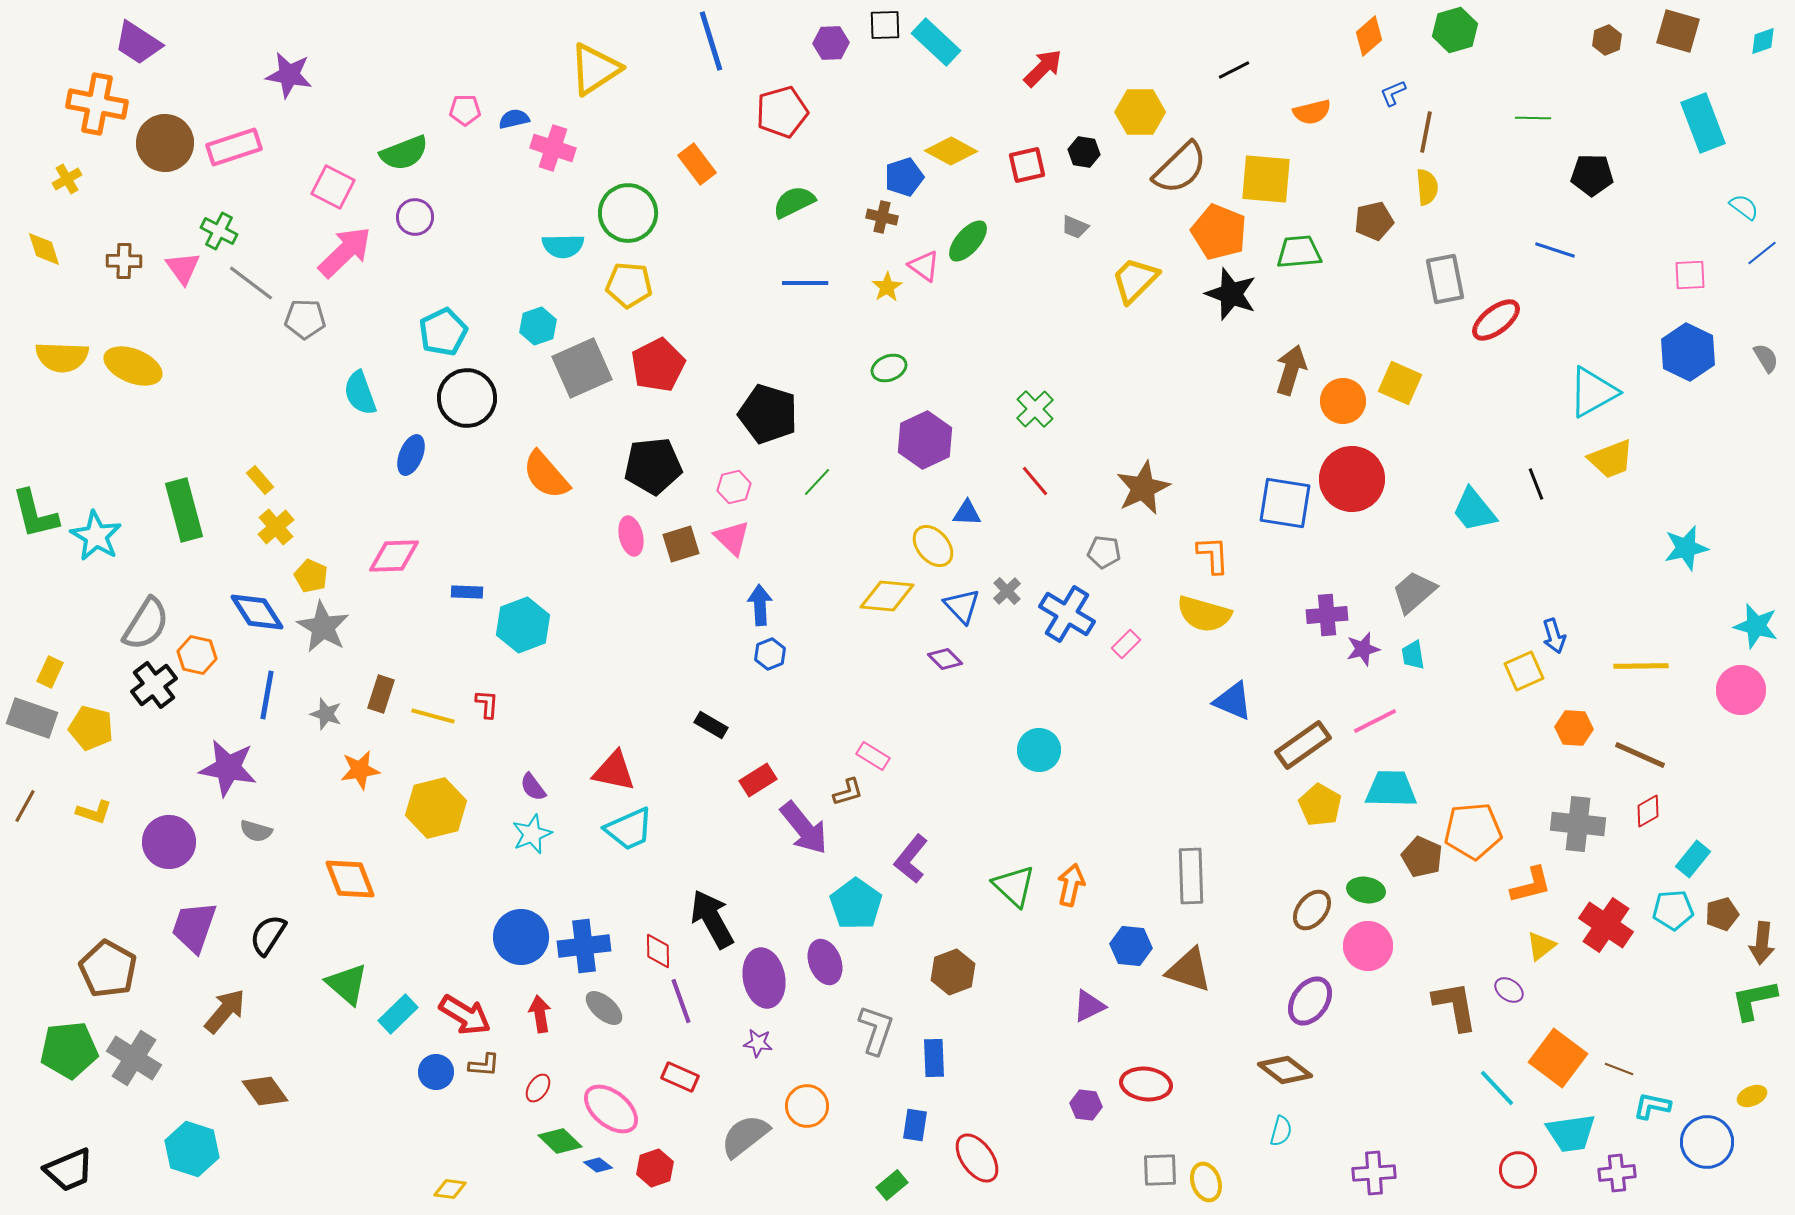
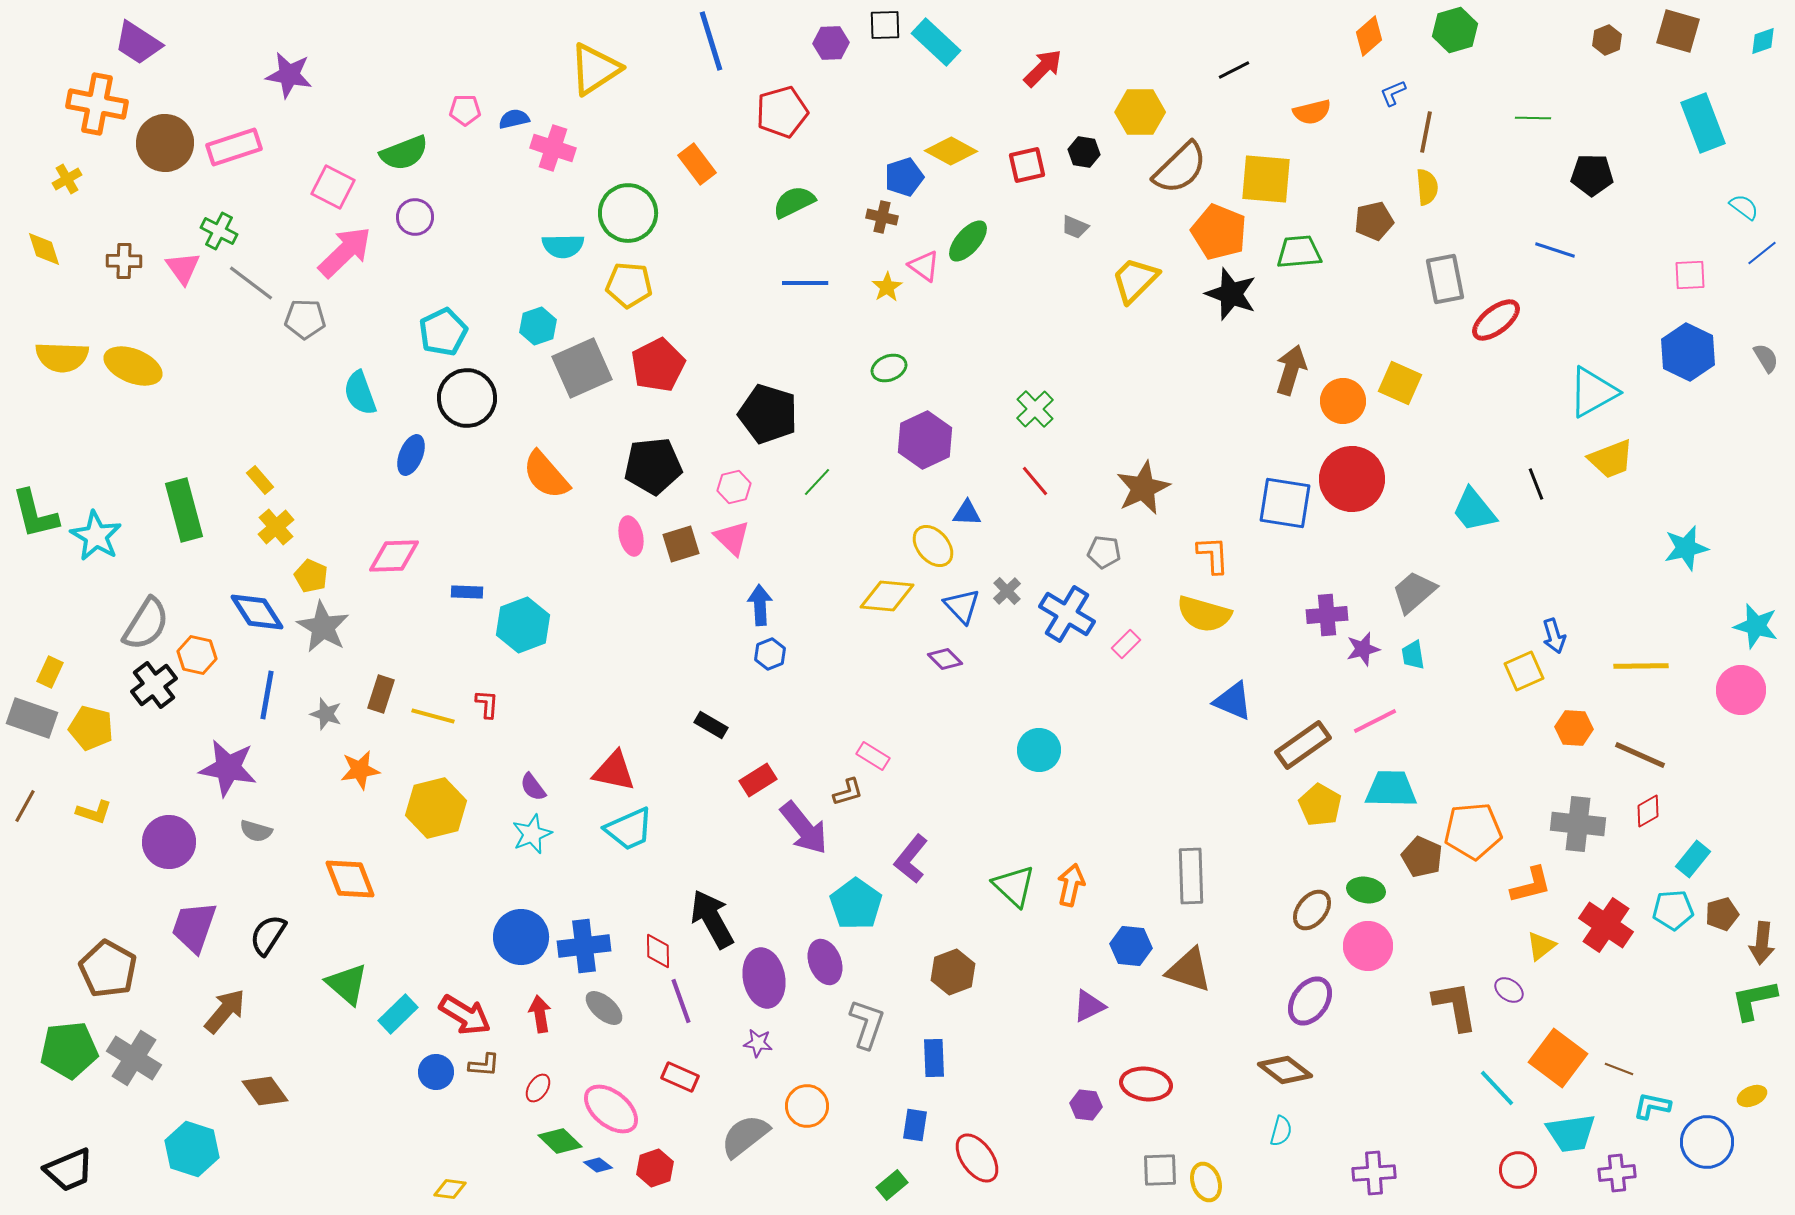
gray L-shape at (876, 1030): moved 9 px left, 6 px up
